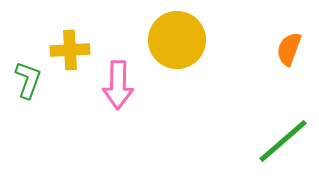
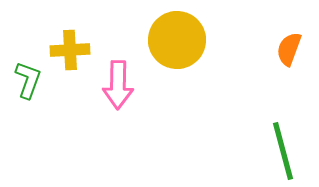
green line: moved 10 px down; rotated 64 degrees counterclockwise
